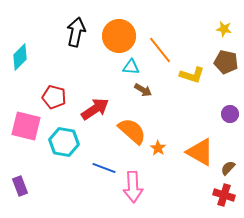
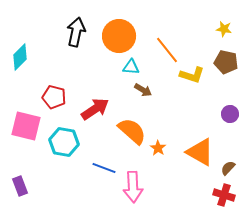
orange line: moved 7 px right
